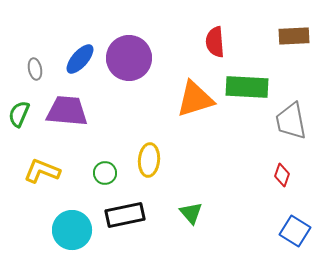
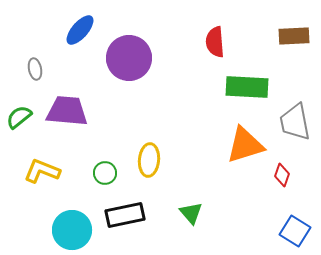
blue ellipse: moved 29 px up
orange triangle: moved 50 px right, 46 px down
green semicircle: moved 3 px down; rotated 28 degrees clockwise
gray trapezoid: moved 4 px right, 1 px down
